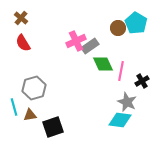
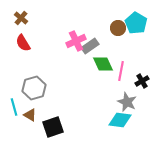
brown triangle: rotated 40 degrees clockwise
